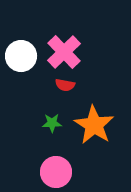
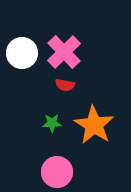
white circle: moved 1 px right, 3 px up
pink circle: moved 1 px right
